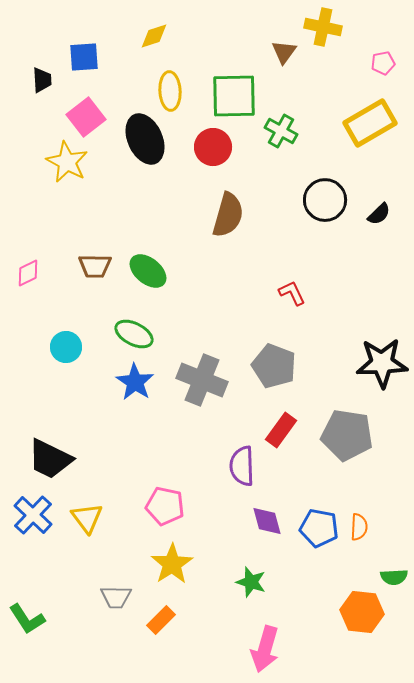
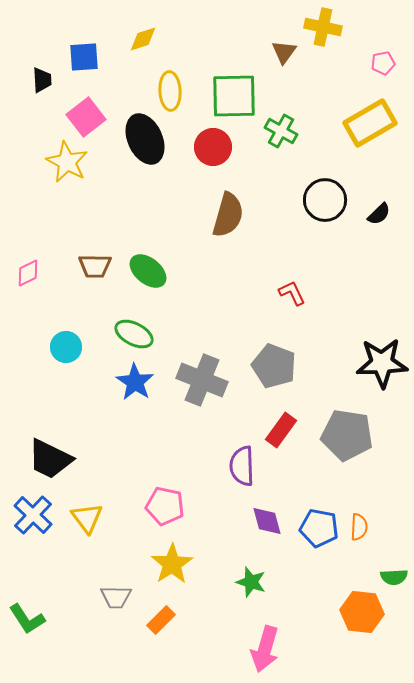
yellow diamond at (154, 36): moved 11 px left, 3 px down
